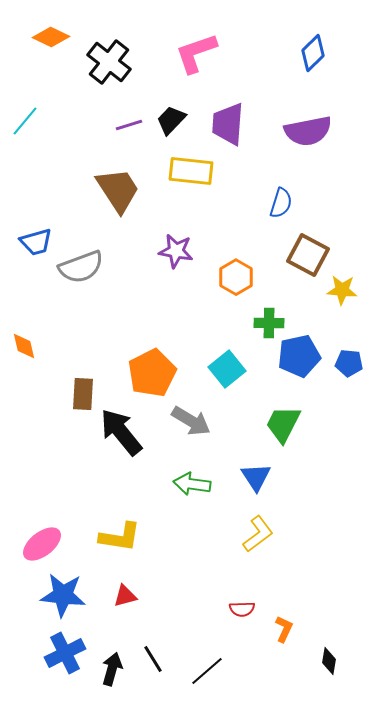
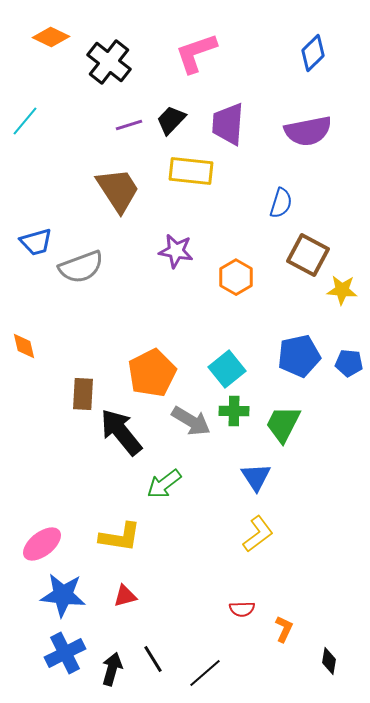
green cross at (269, 323): moved 35 px left, 88 px down
green arrow at (192, 484): moved 28 px left; rotated 45 degrees counterclockwise
black line at (207, 671): moved 2 px left, 2 px down
